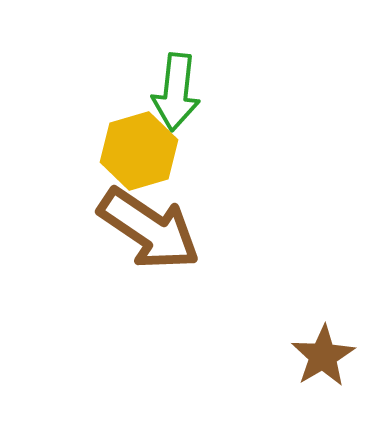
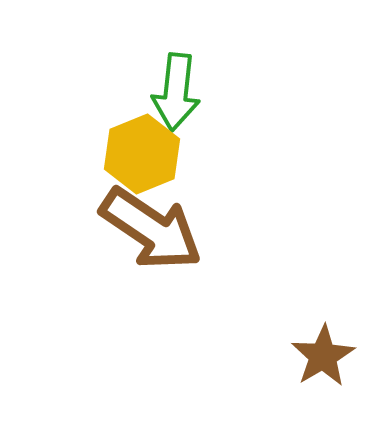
yellow hexagon: moved 3 px right, 3 px down; rotated 6 degrees counterclockwise
brown arrow: moved 2 px right
